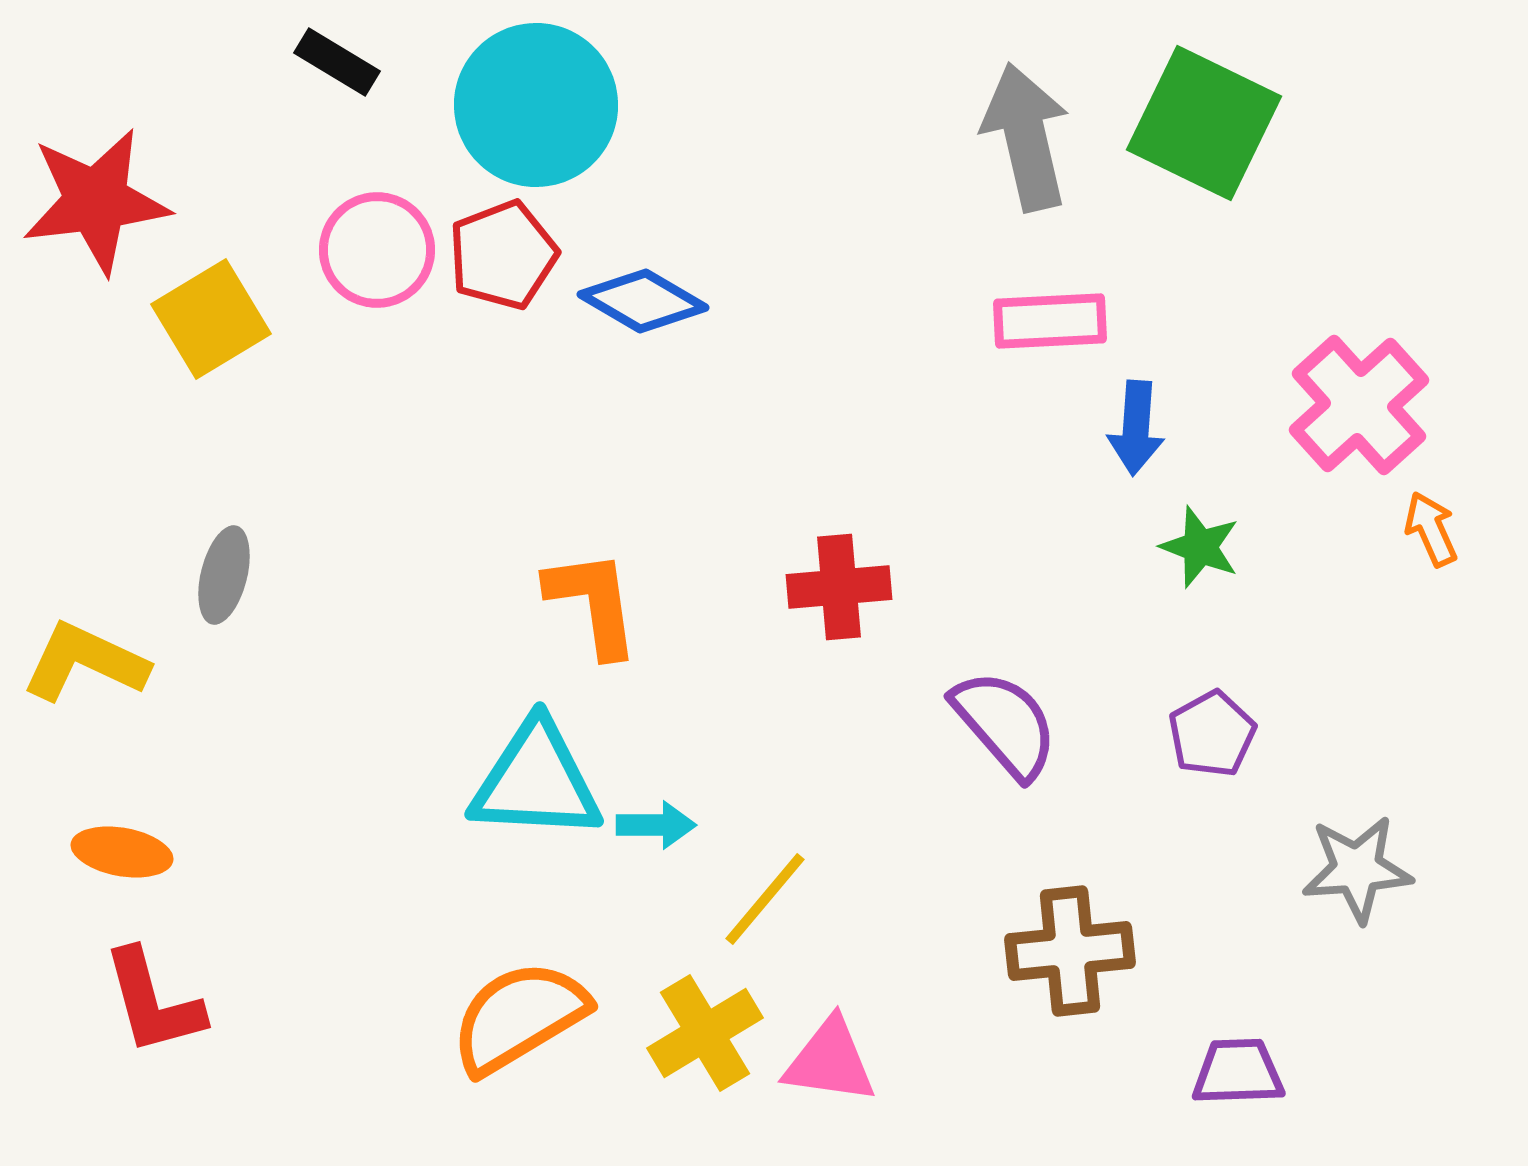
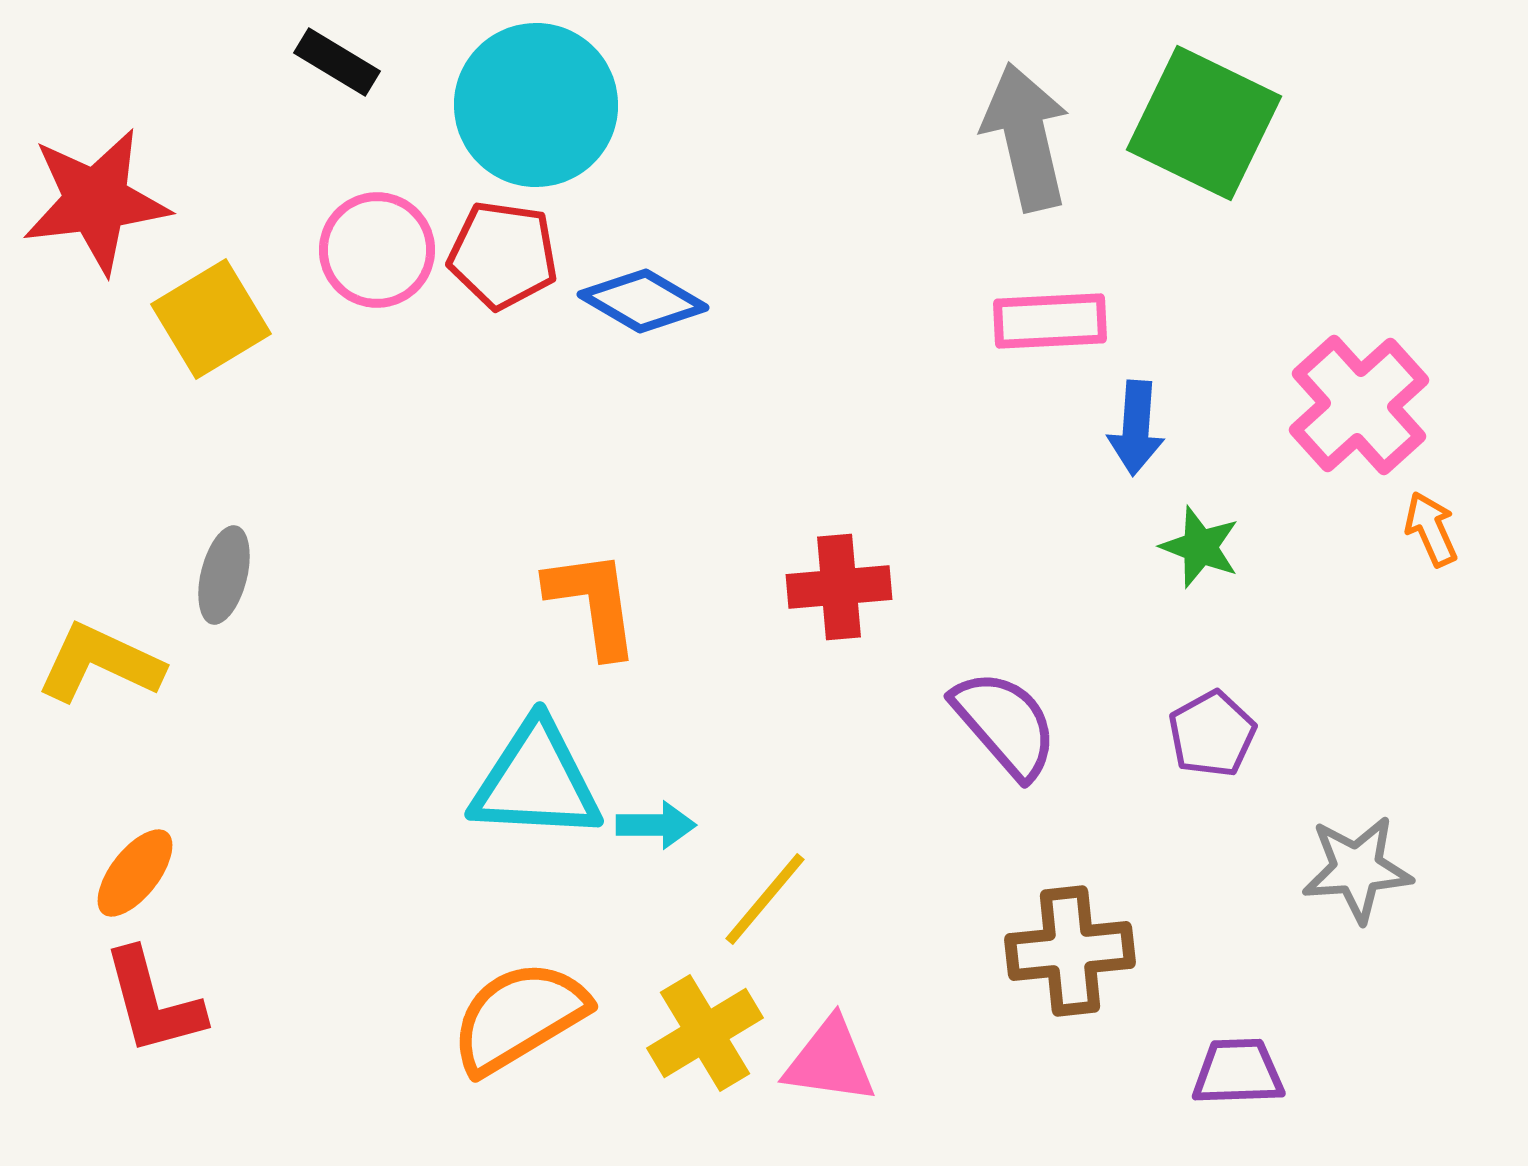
red pentagon: rotated 29 degrees clockwise
yellow L-shape: moved 15 px right, 1 px down
orange ellipse: moved 13 px right, 21 px down; rotated 62 degrees counterclockwise
